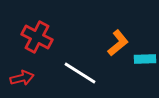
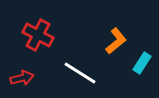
red cross: moved 1 px right, 2 px up
orange L-shape: moved 2 px left, 2 px up
cyan rectangle: moved 3 px left, 4 px down; rotated 55 degrees counterclockwise
